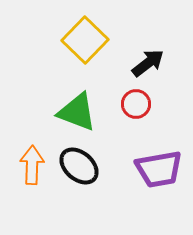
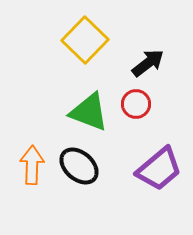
green triangle: moved 12 px right
purple trapezoid: rotated 30 degrees counterclockwise
